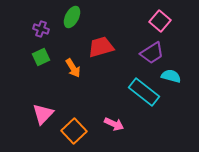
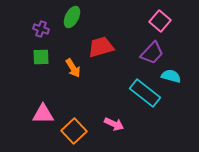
purple trapezoid: rotated 15 degrees counterclockwise
green square: rotated 24 degrees clockwise
cyan rectangle: moved 1 px right, 1 px down
pink triangle: rotated 45 degrees clockwise
